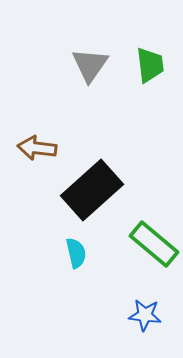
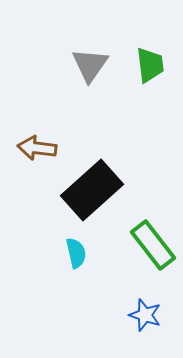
green rectangle: moved 1 px left, 1 px down; rotated 12 degrees clockwise
blue star: rotated 12 degrees clockwise
